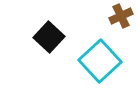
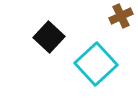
cyan square: moved 4 px left, 3 px down
